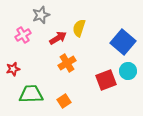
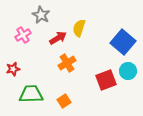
gray star: rotated 24 degrees counterclockwise
